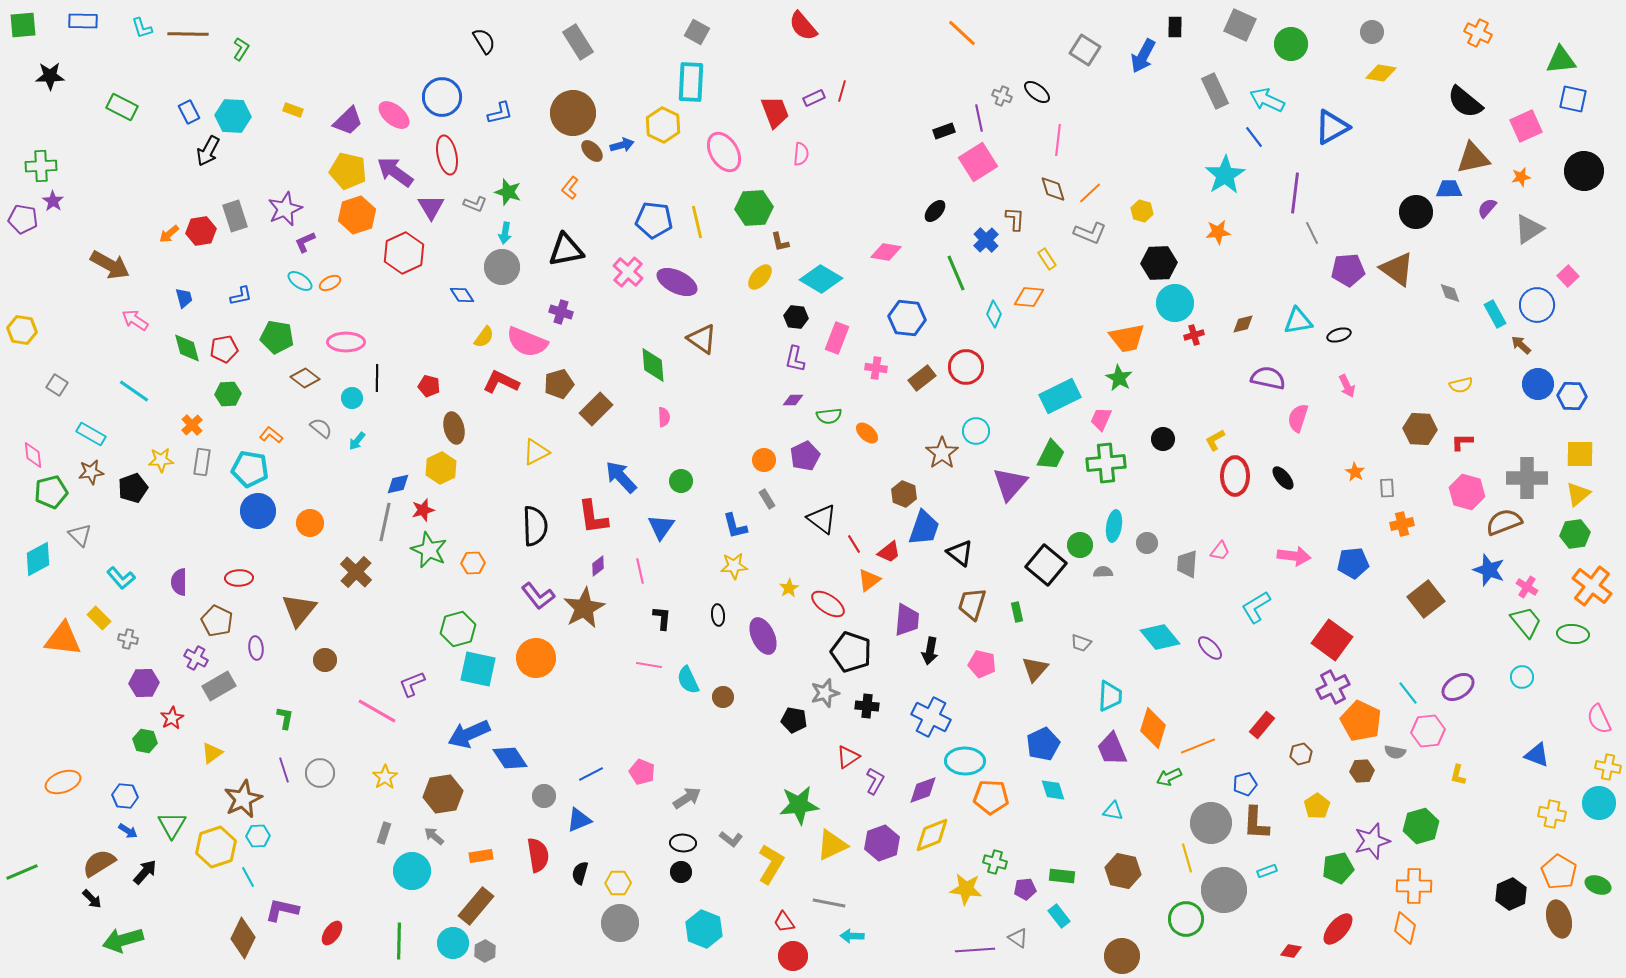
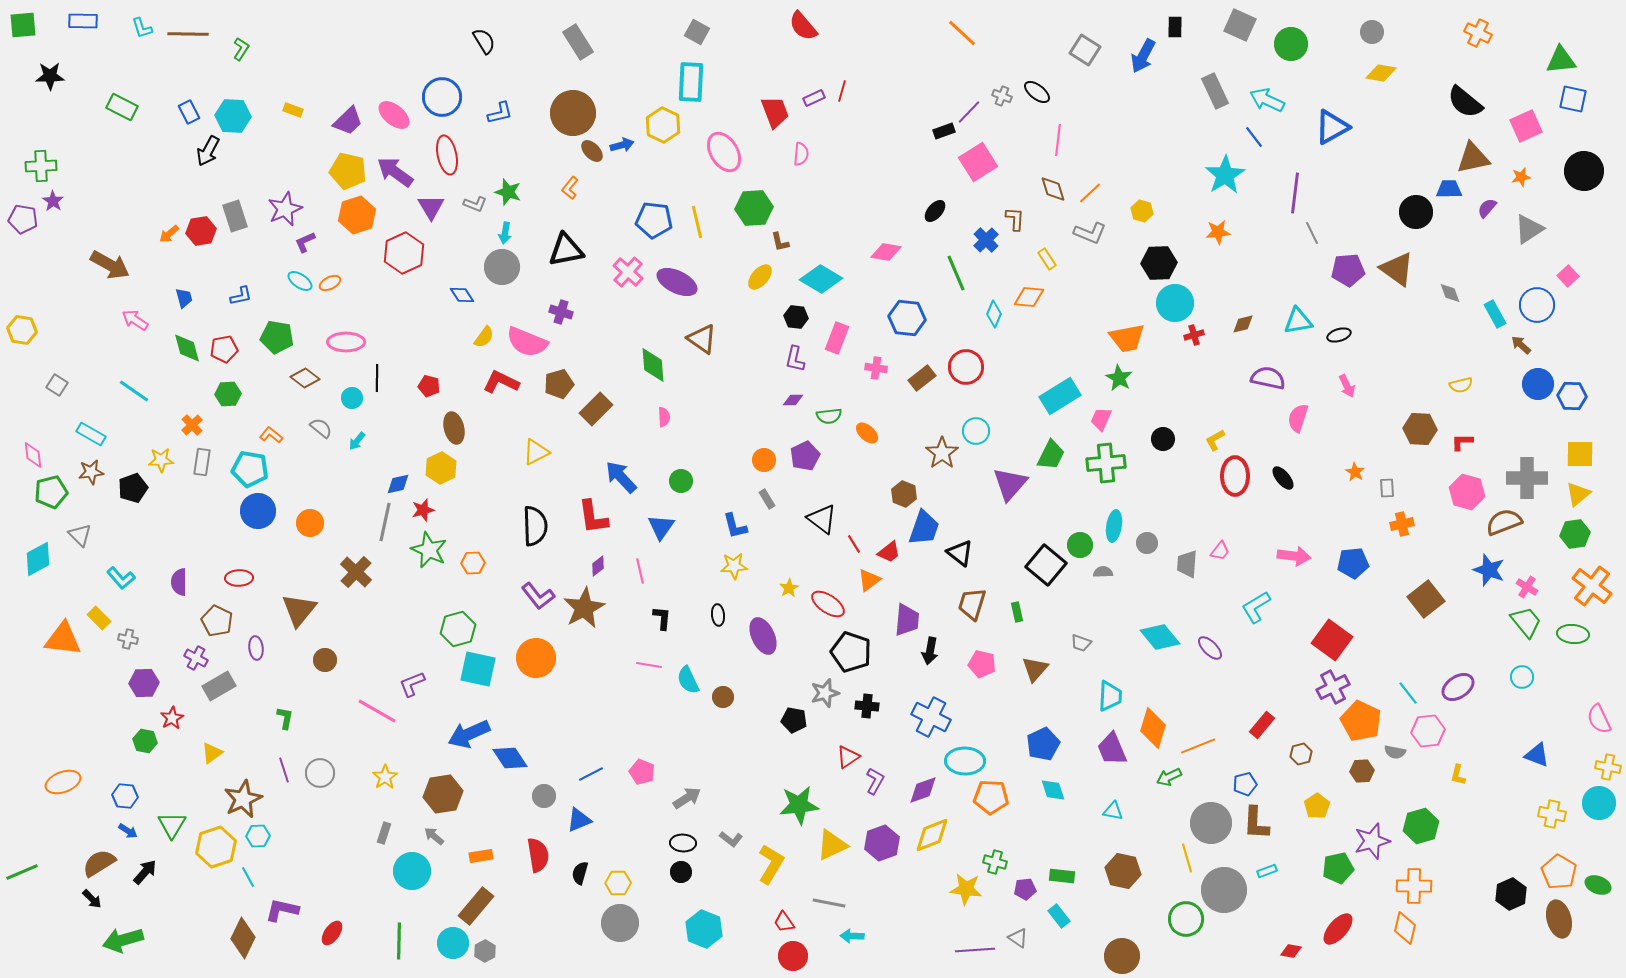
purple line at (979, 118): moved 10 px left, 6 px up; rotated 56 degrees clockwise
cyan rectangle at (1060, 396): rotated 6 degrees counterclockwise
